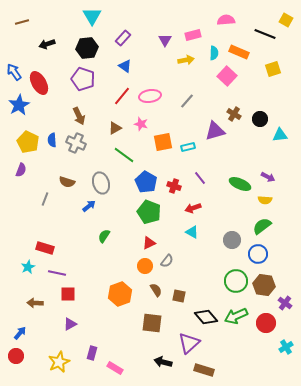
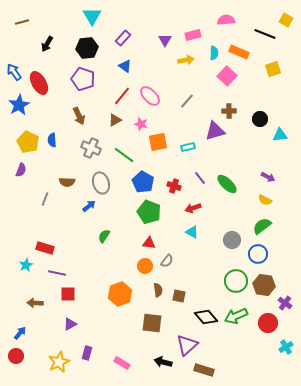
black arrow at (47, 44): rotated 42 degrees counterclockwise
pink ellipse at (150, 96): rotated 55 degrees clockwise
brown cross at (234, 114): moved 5 px left, 3 px up; rotated 32 degrees counterclockwise
brown triangle at (115, 128): moved 8 px up
orange square at (163, 142): moved 5 px left
gray cross at (76, 143): moved 15 px right, 5 px down
brown semicircle at (67, 182): rotated 14 degrees counterclockwise
blue pentagon at (146, 182): moved 3 px left
green ellipse at (240, 184): moved 13 px left; rotated 20 degrees clockwise
yellow semicircle at (265, 200): rotated 24 degrees clockwise
red triangle at (149, 243): rotated 32 degrees clockwise
cyan star at (28, 267): moved 2 px left, 2 px up
brown semicircle at (156, 290): moved 2 px right; rotated 24 degrees clockwise
red circle at (266, 323): moved 2 px right
purple triangle at (189, 343): moved 2 px left, 2 px down
purple rectangle at (92, 353): moved 5 px left
pink rectangle at (115, 368): moved 7 px right, 5 px up
